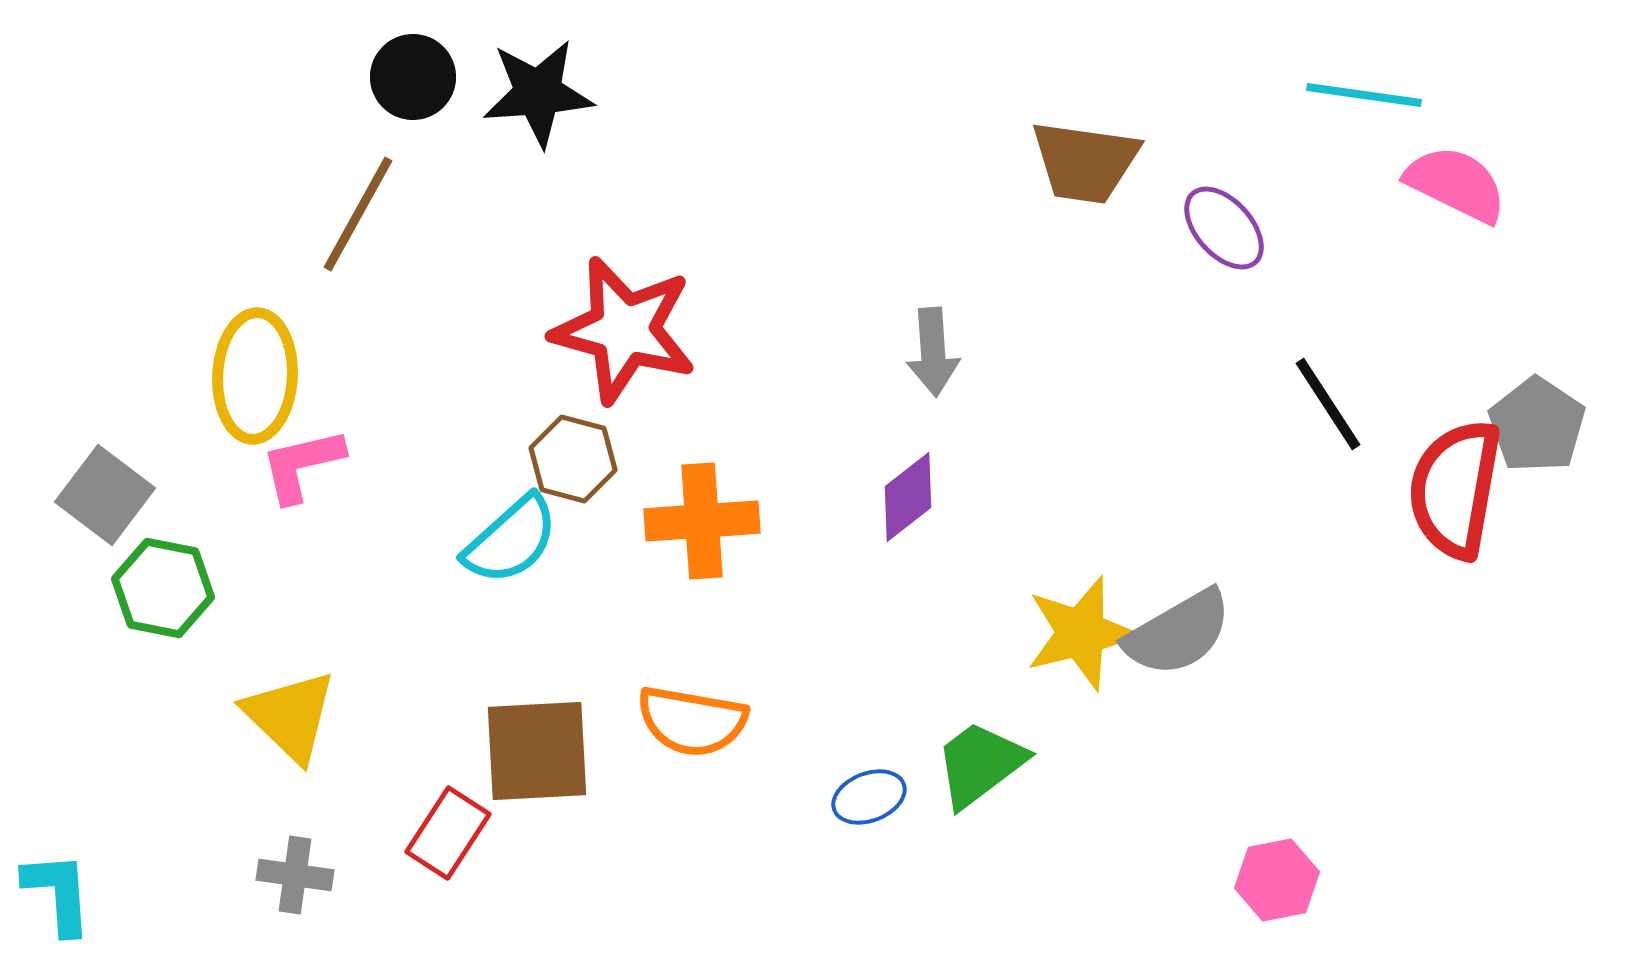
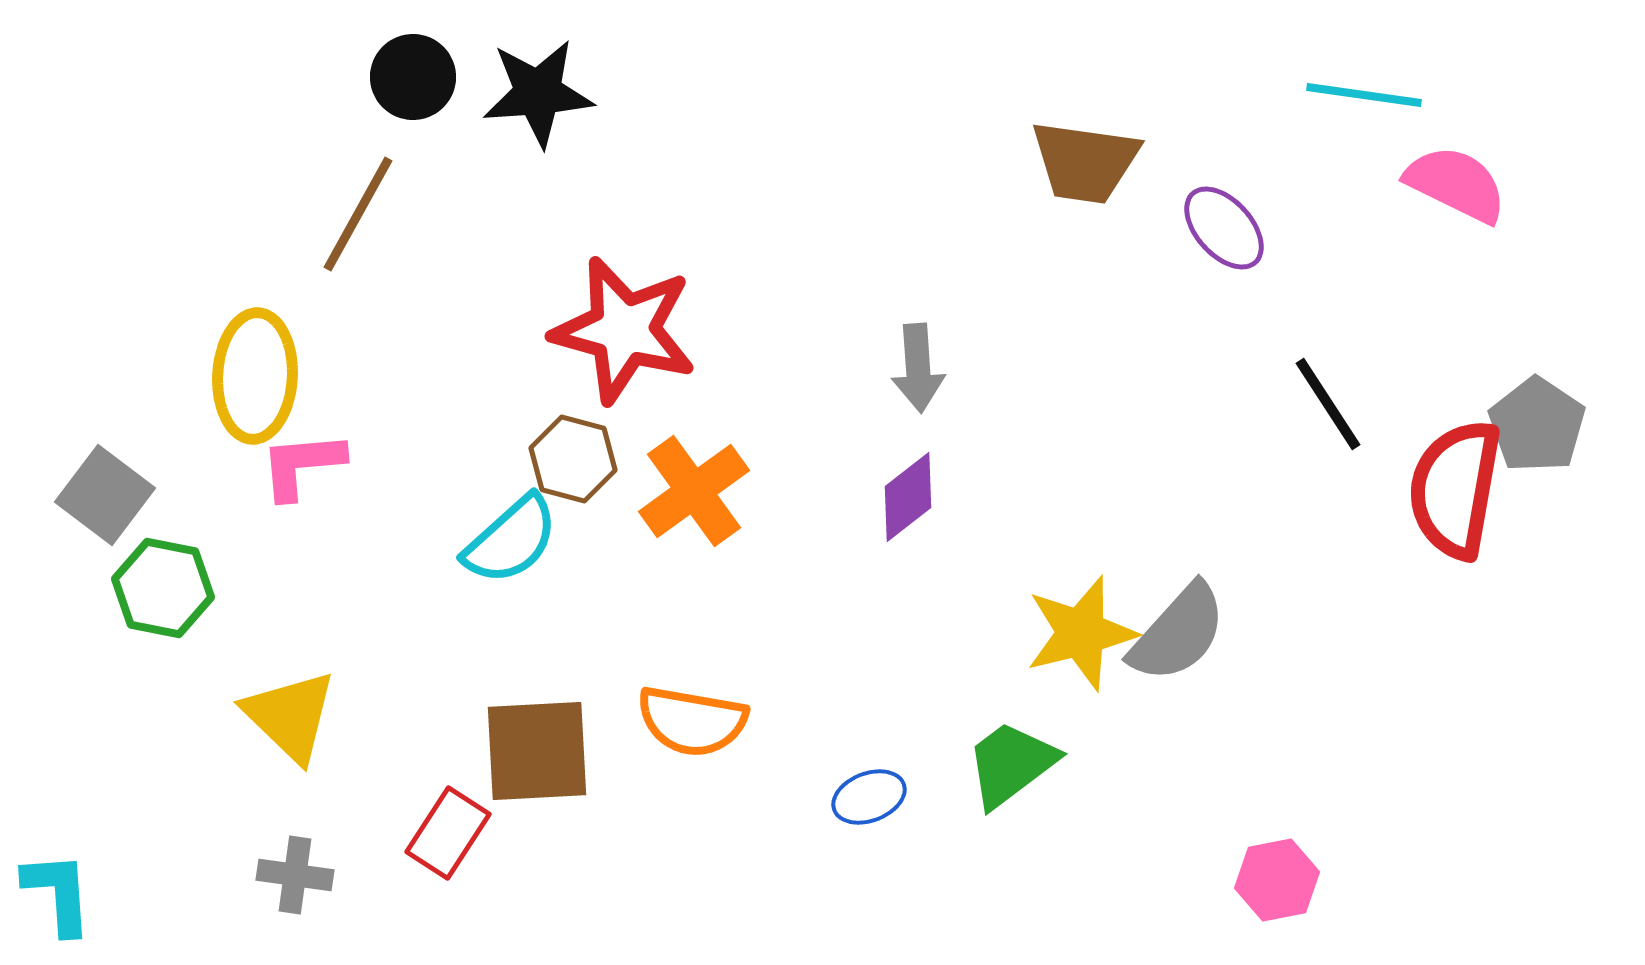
gray arrow: moved 15 px left, 16 px down
pink L-shape: rotated 8 degrees clockwise
orange cross: moved 8 px left, 30 px up; rotated 32 degrees counterclockwise
gray semicircle: rotated 18 degrees counterclockwise
green trapezoid: moved 31 px right
